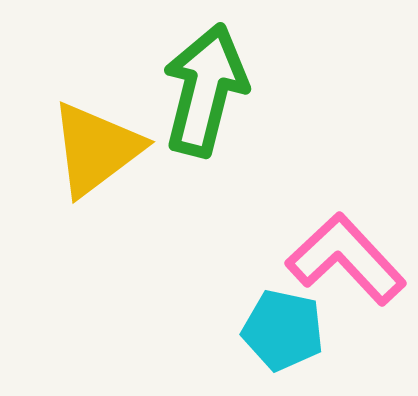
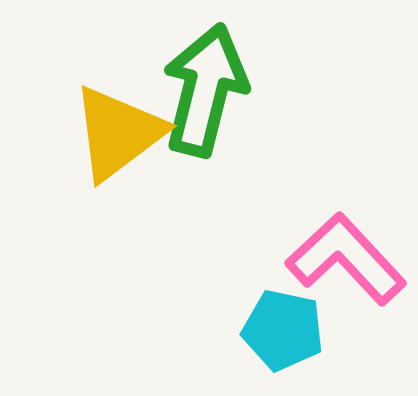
yellow triangle: moved 22 px right, 16 px up
